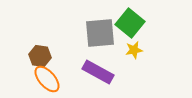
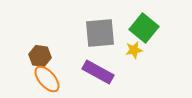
green square: moved 14 px right, 5 px down
